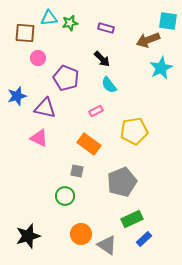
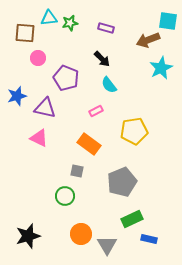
blue rectangle: moved 5 px right; rotated 56 degrees clockwise
gray triangle: rotated 25 degrees clockwise
